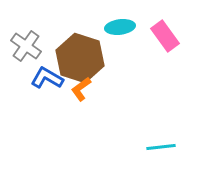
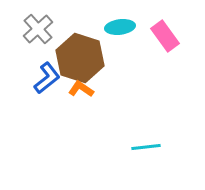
gray cross: moved 12 px right, 17 px up; rotated 12 degrees clockwise
blue L-shape: rotated 112 degrees clockwise
orange L-shape: rotated 70 degrees clockwise
cyan line: moved 15 px left
